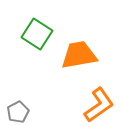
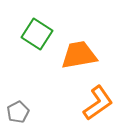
orange L-shape: moved 1 px left, 2 px up
